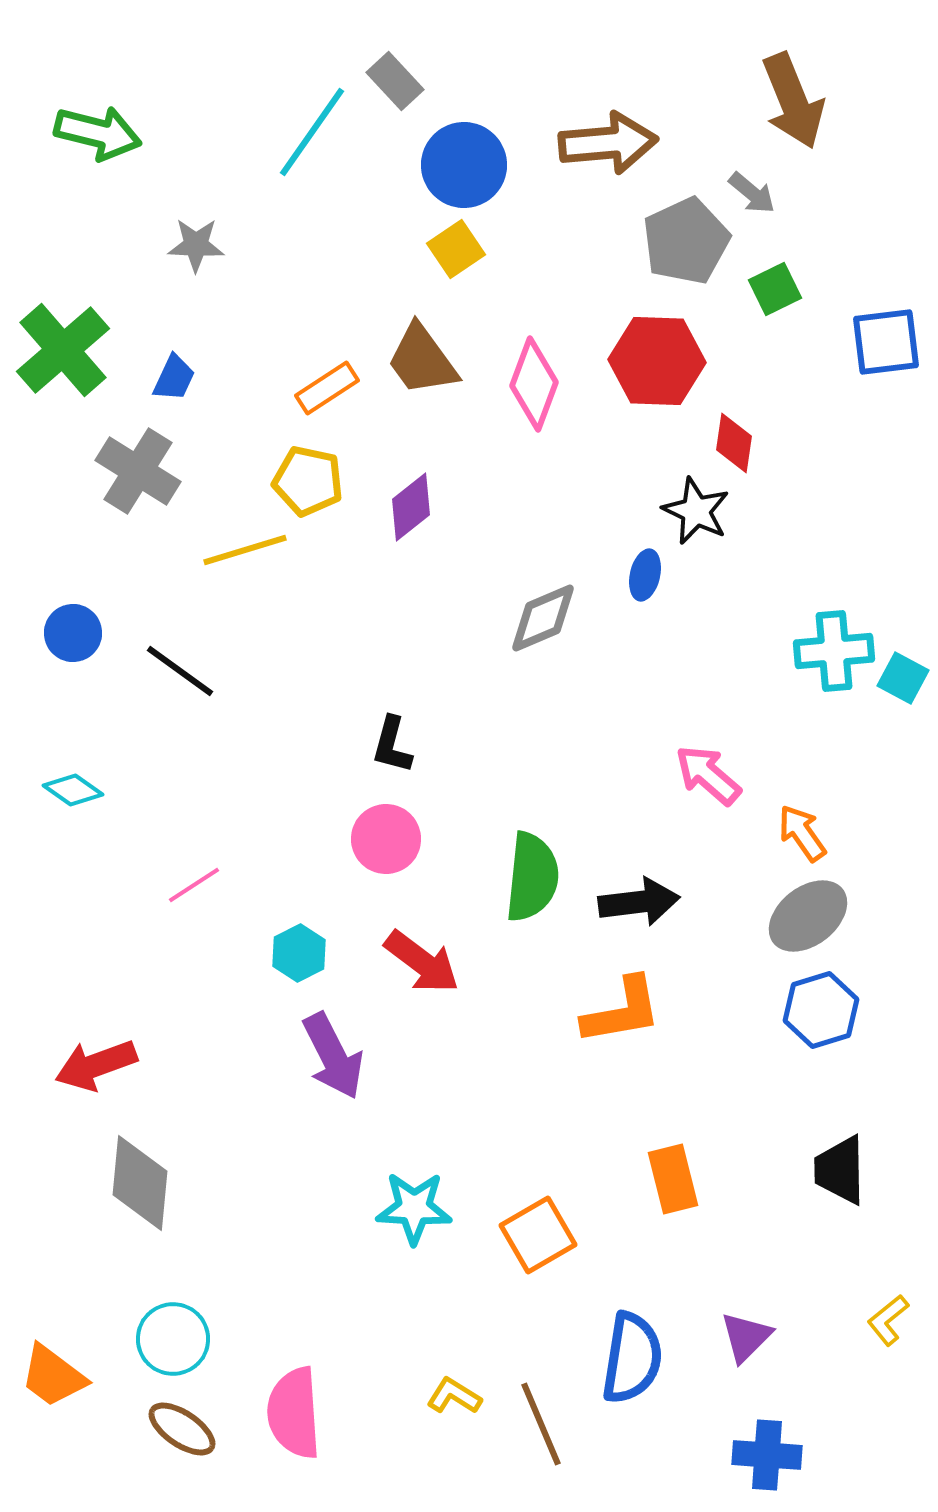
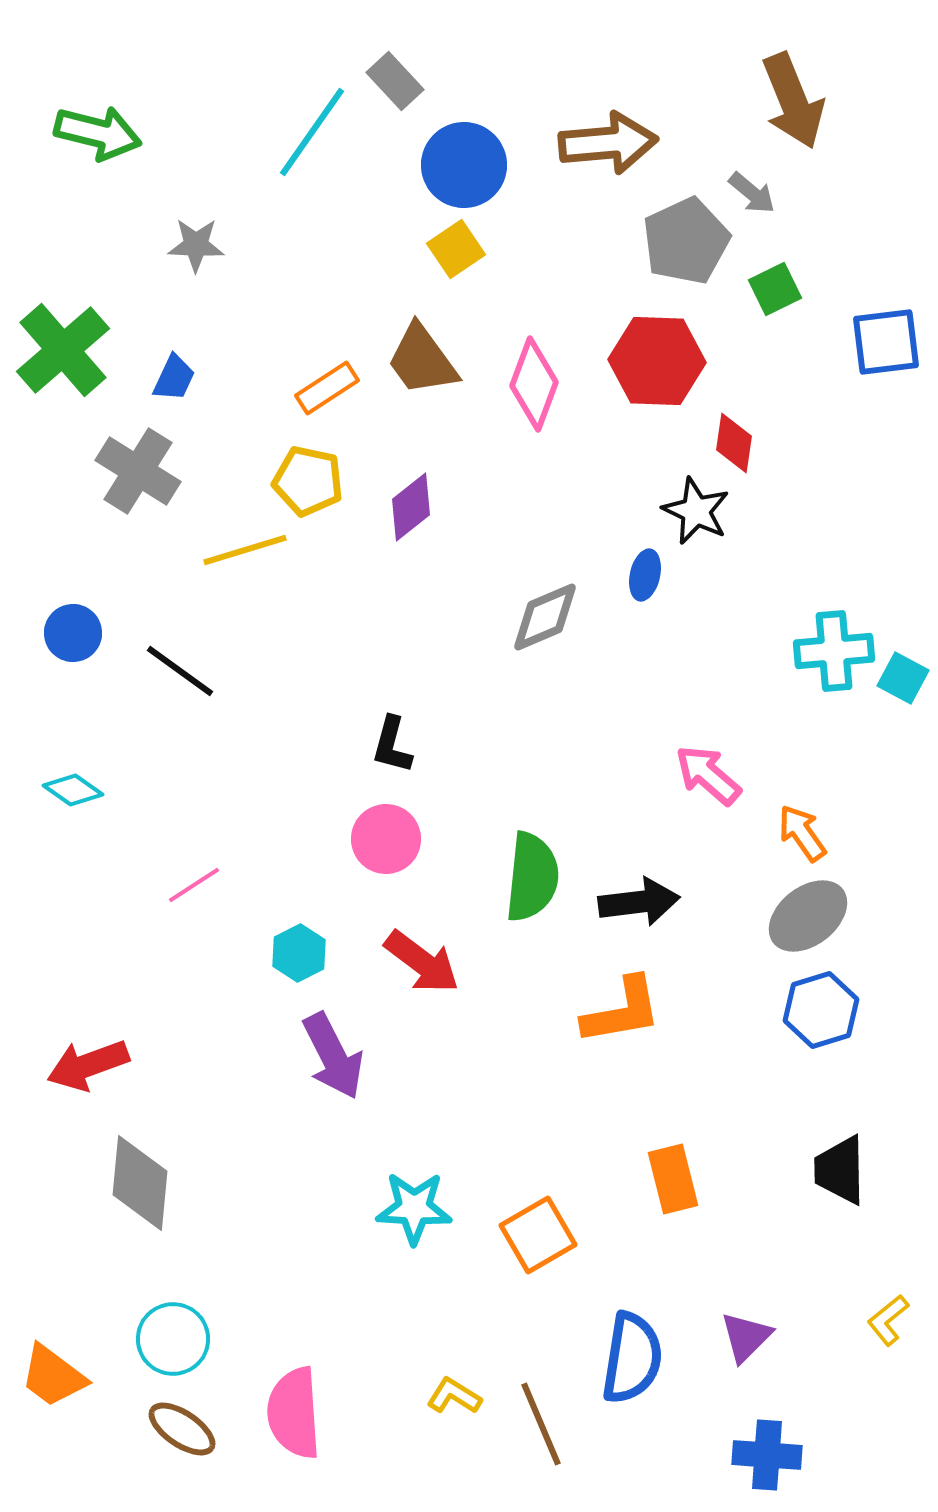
gray diamond at (543, 618): moved 2 px right, 1 px up
red arrow at (96, 1065): moved 8 px left
